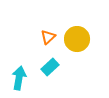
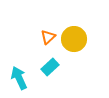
yellow circle: moved 3 px left
cyan arrow: rotated 35 degrees counterclockwise
